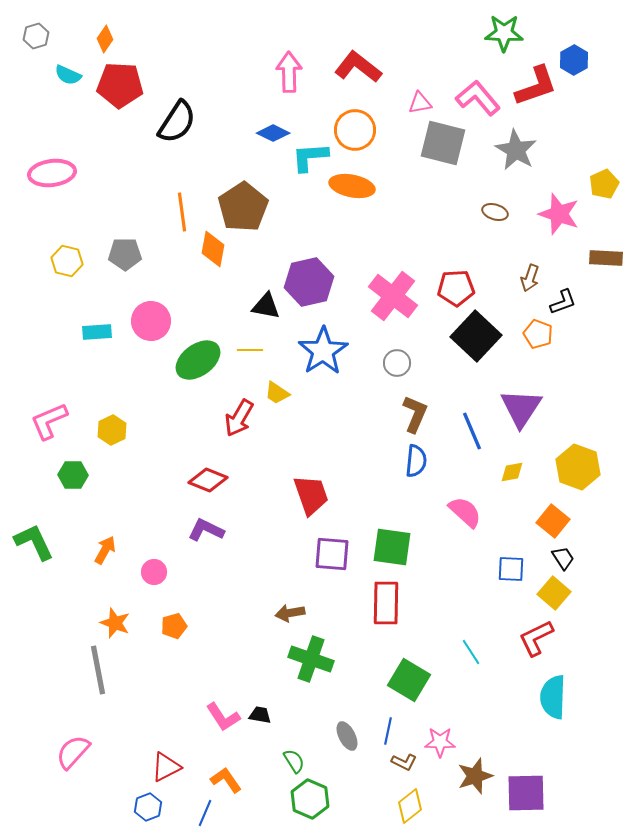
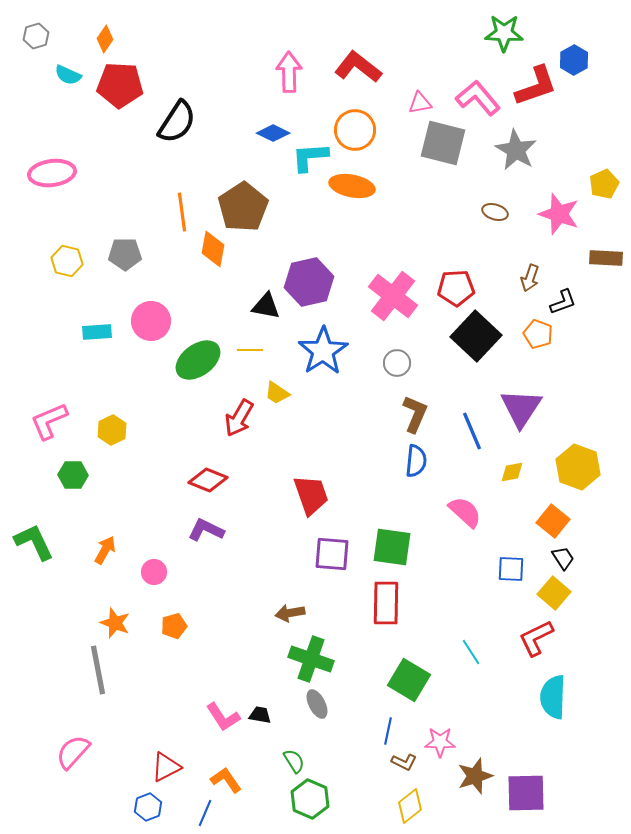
gray ellipse at (347, 736): moved 30 px left, 32 px up
